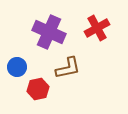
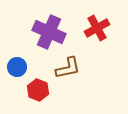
red hexagon: moved 1 px down; rotated 25 degrees counterclockwise
